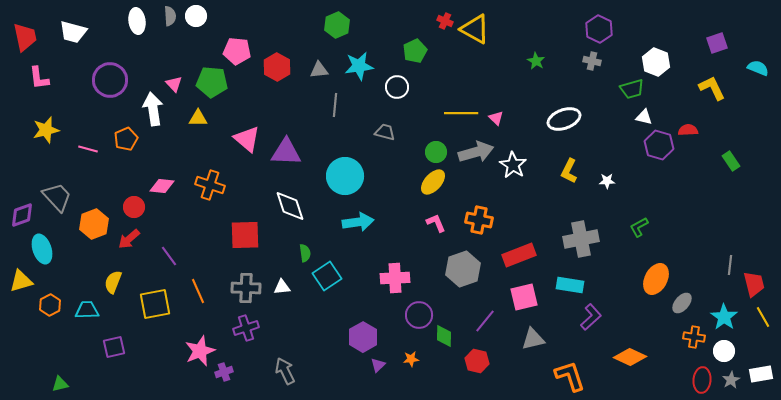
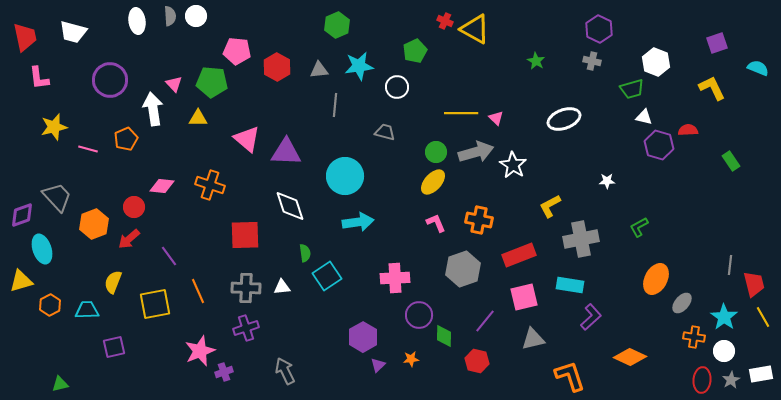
yellow star at (46, 130): moved 8 px right, 3 px up
yellow L-shape at (569, 171): moved 19 px left, 35 px down; rotated 35 degrees clockwise
